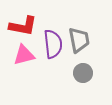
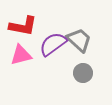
gray trapezoid: rotated 36 degrees counterclockwise
purple semicircle: rotated 120 degrees counterclockwise
pink triangle: moved 3 px left
